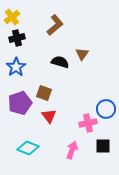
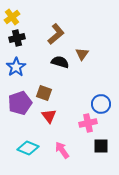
brown L-shape: moved 1 px right, 9 px down
blue circle: moved 5 px left, 5 px up
black square: moved 2 px left
pink arrow: moved 10 px left; rotated 54 degrees counterclockwise
